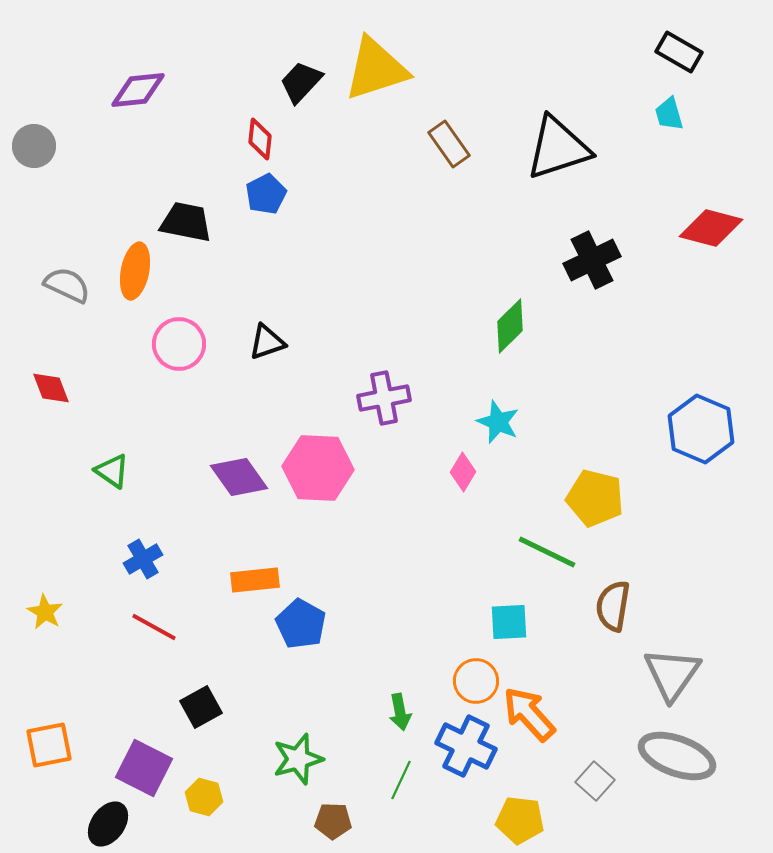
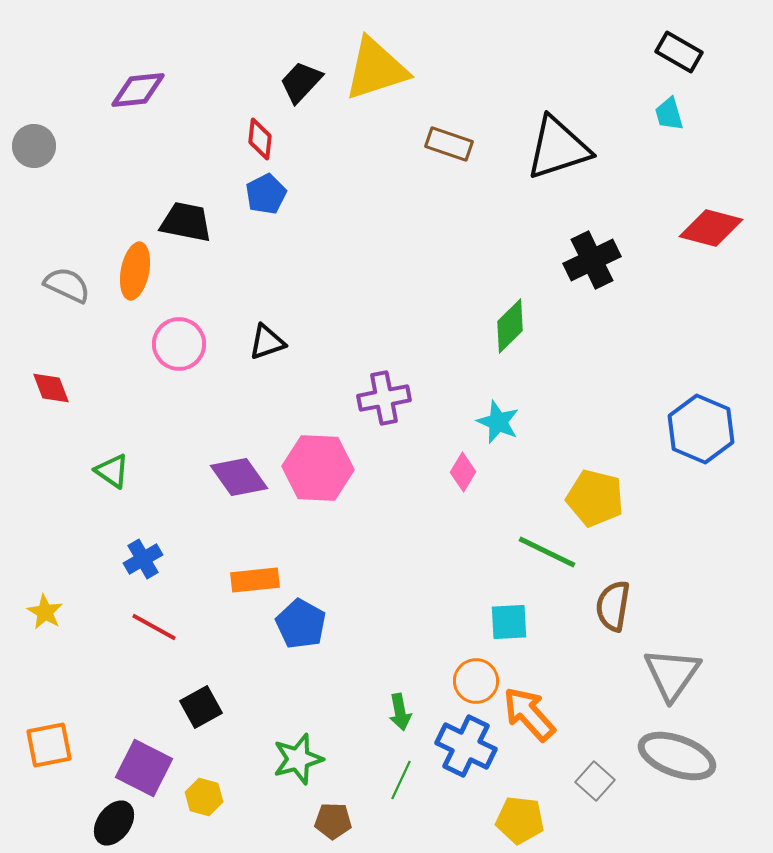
brown rectangle at (449, 144): rotated 36 degrees counterclockwise
black ellipse at (108, 824): moved 6 px right, 1 px up
